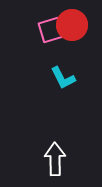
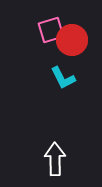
red circle: moved 15 px down
